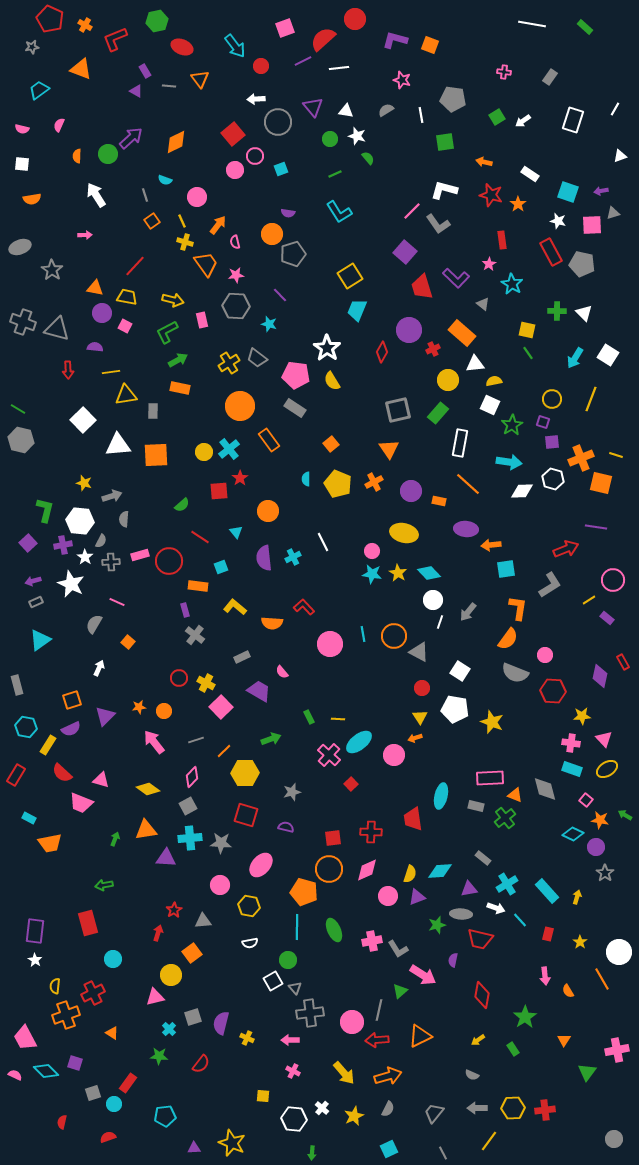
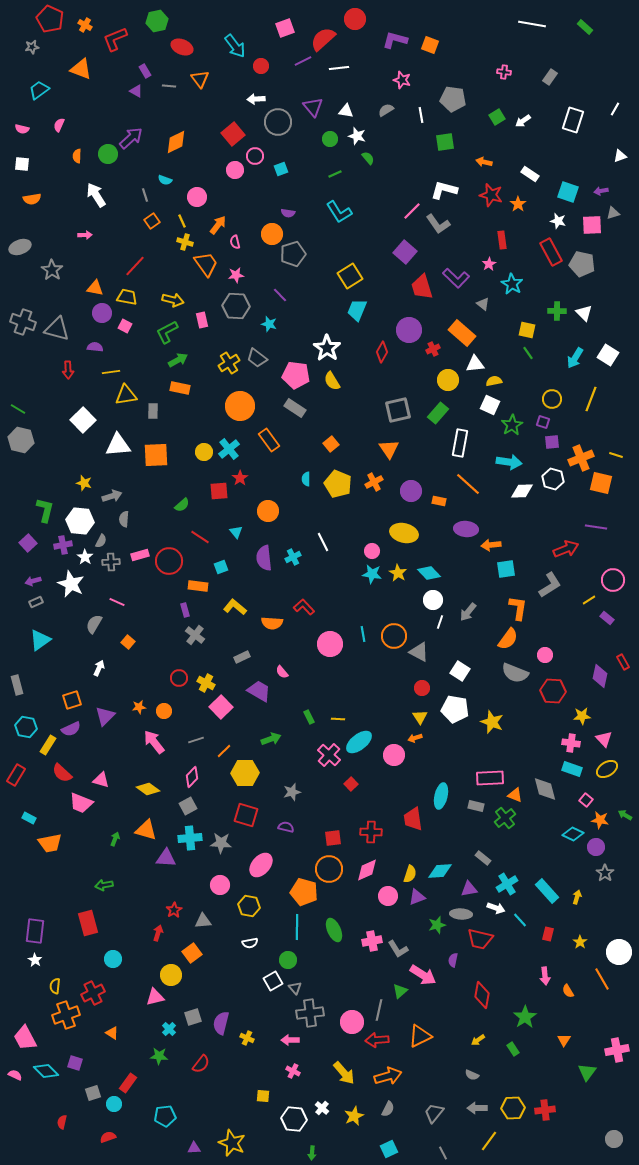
orange triangle at (146, 830): rotated 25 degrees clockwise
